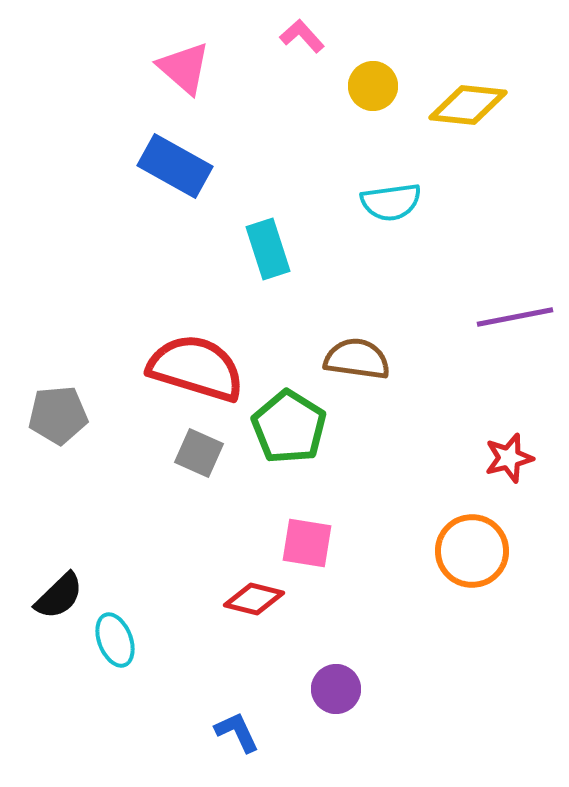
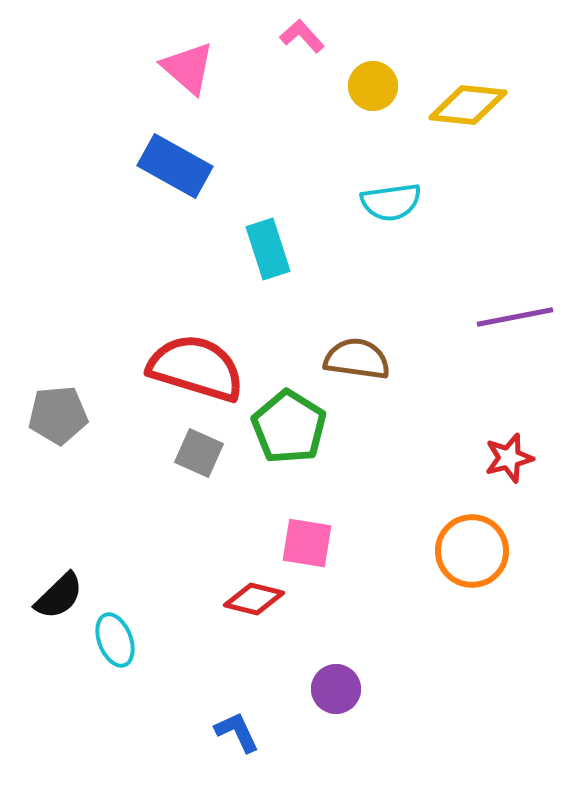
pink triangle: moved 4 px right
